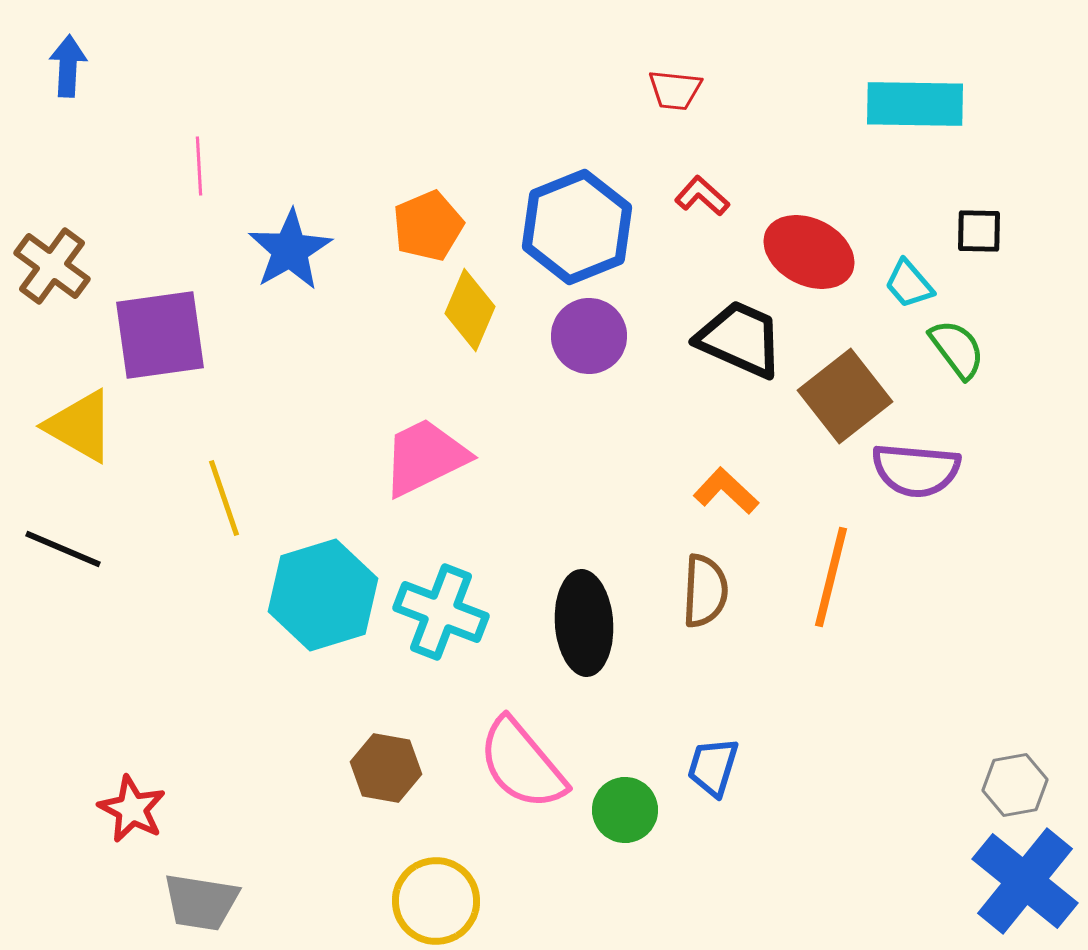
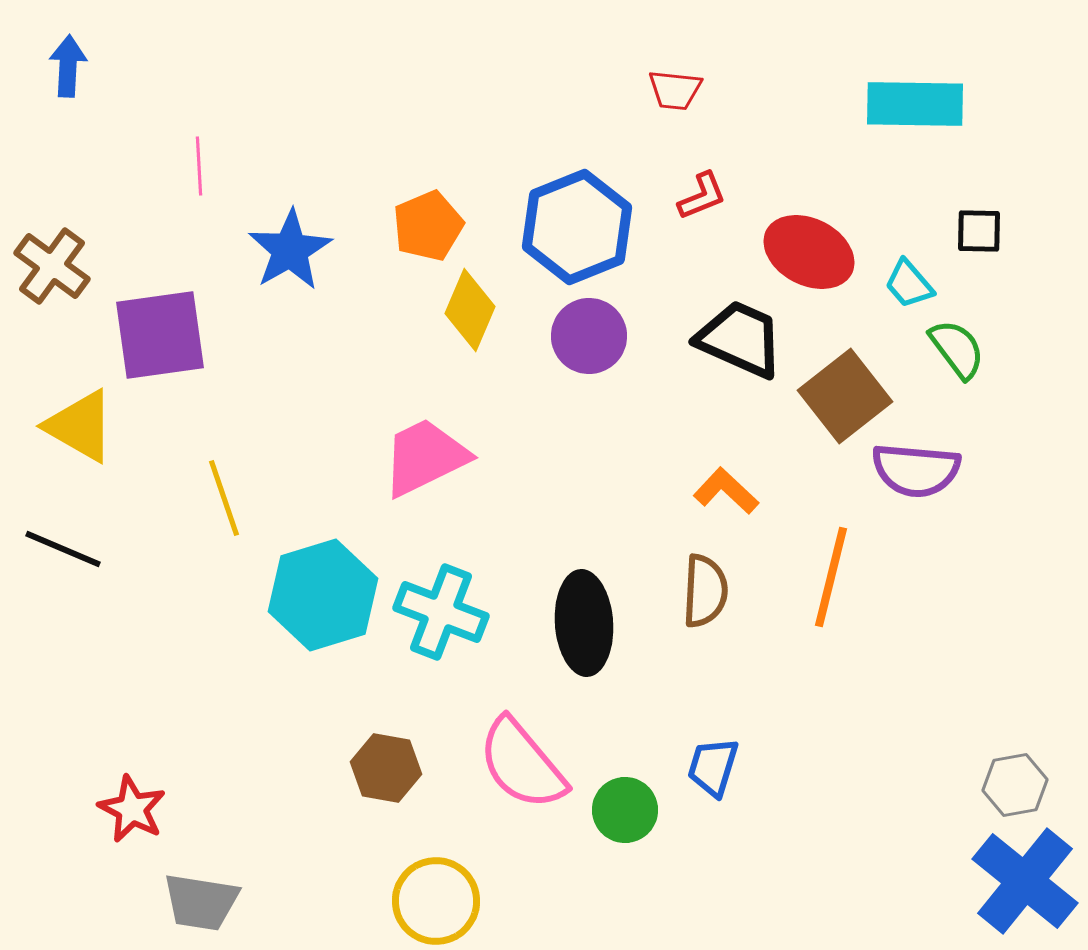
red L-shape: rotated 116 degrees clockwise
